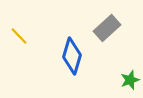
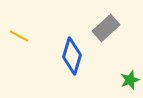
gray rectangle: moved 1 px left
yellow line: rotated 18 degrees counterclockwise
